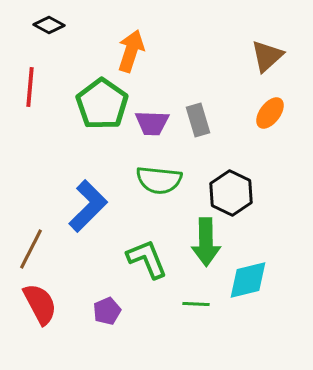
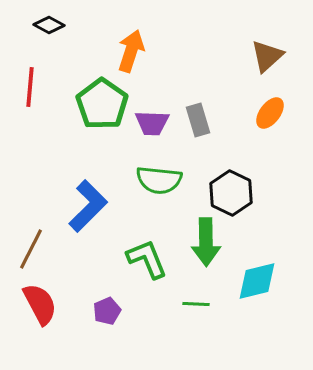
cyan diamond: moved 9 px right, 1 px down
